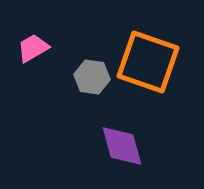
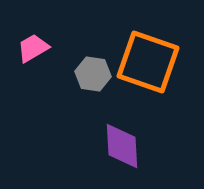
gray hexagon: moved 1 px right, 3 px up
purple diamond: rotated 12 degrees clockwise
